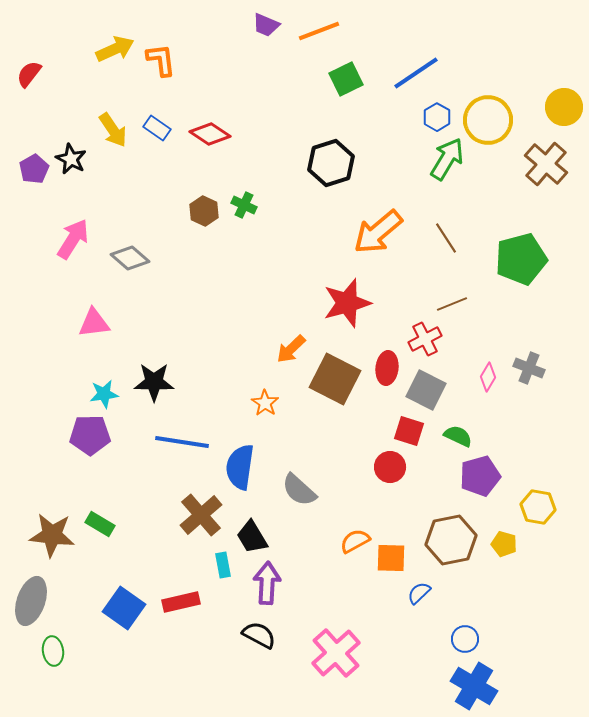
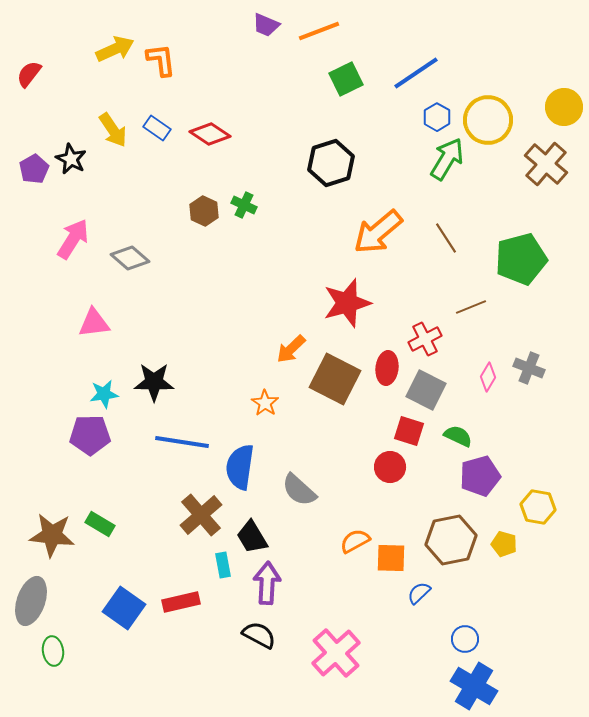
brown line at (452, 304): moved 19 px right, 3 px down
